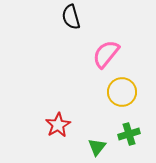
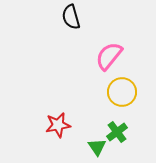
pink semicircle: moved 3 px right, 2 px down
red star: rotated 20 degrees clockwise
green cross: moved 12 px left, 2 px up; rotated 20 degrees counterclockwise
green triangle: rotated 12 degrees counterclockwise
